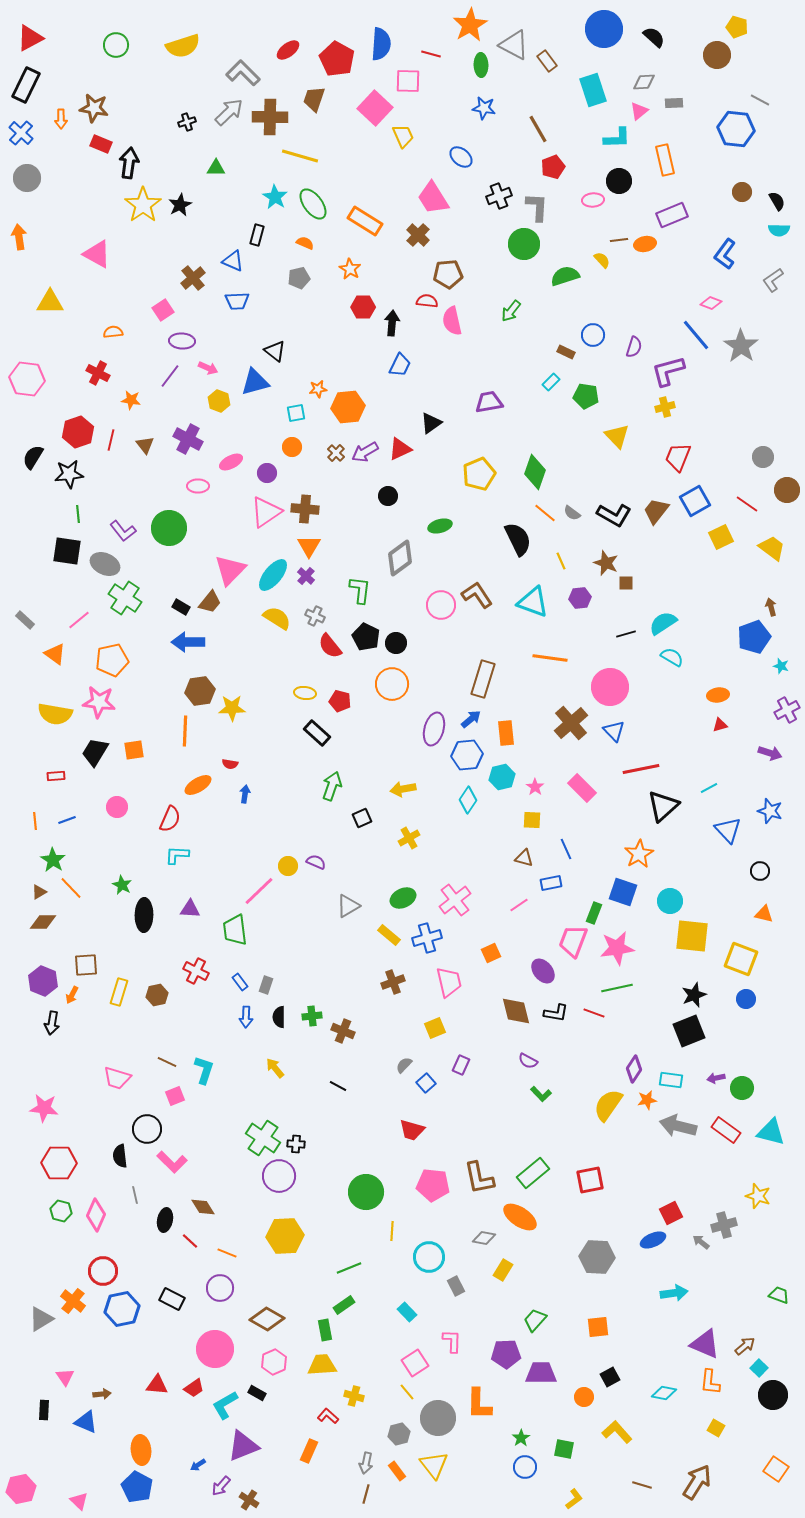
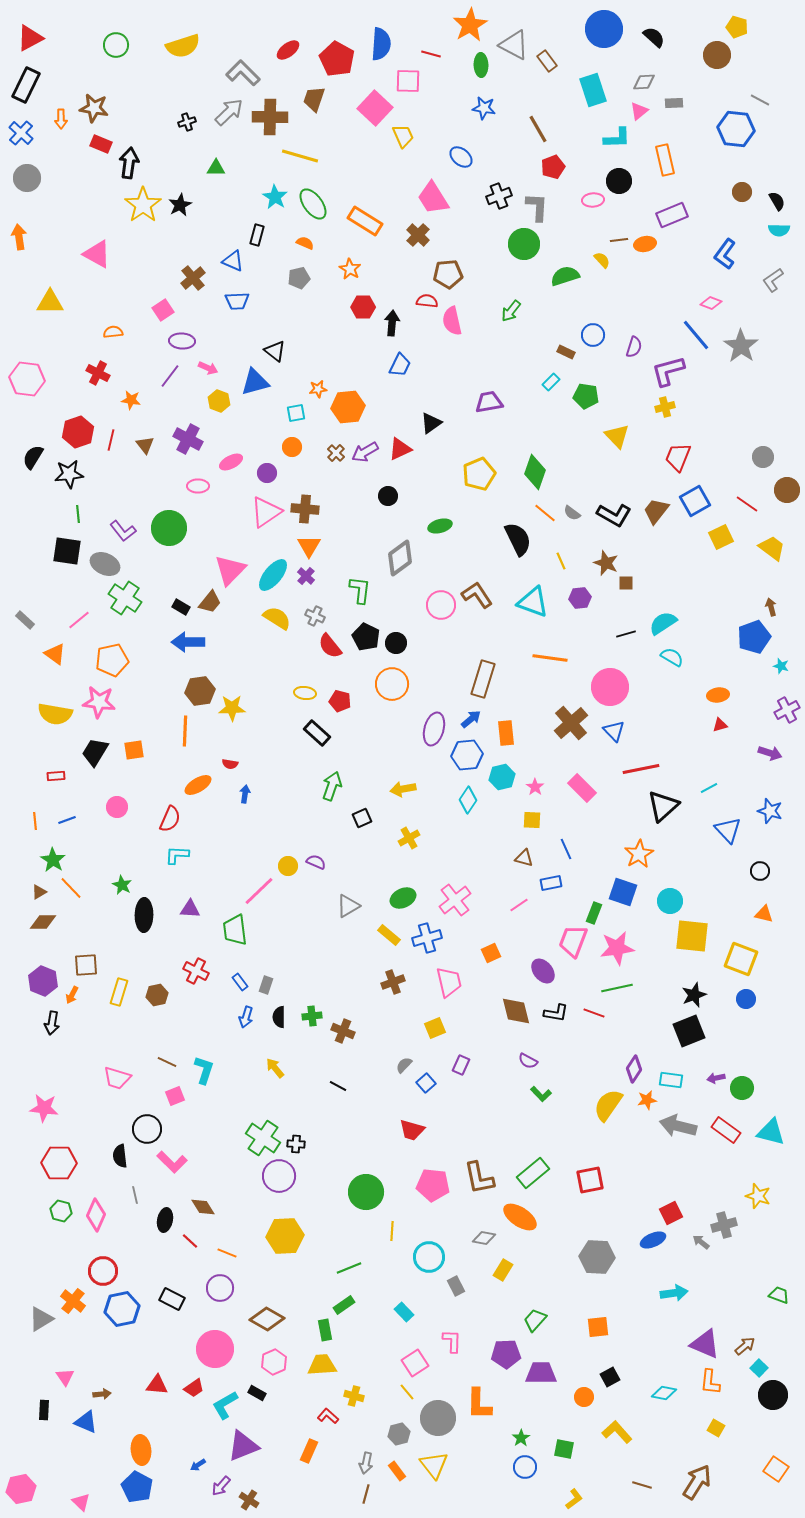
blue arrow at (246, 1017): rotated 15 degrees clockwise
cyan rectangle at (407, 1312): moved 3 px left
pink triangle at (79, 1501): moved 2 px right, 1 px down
